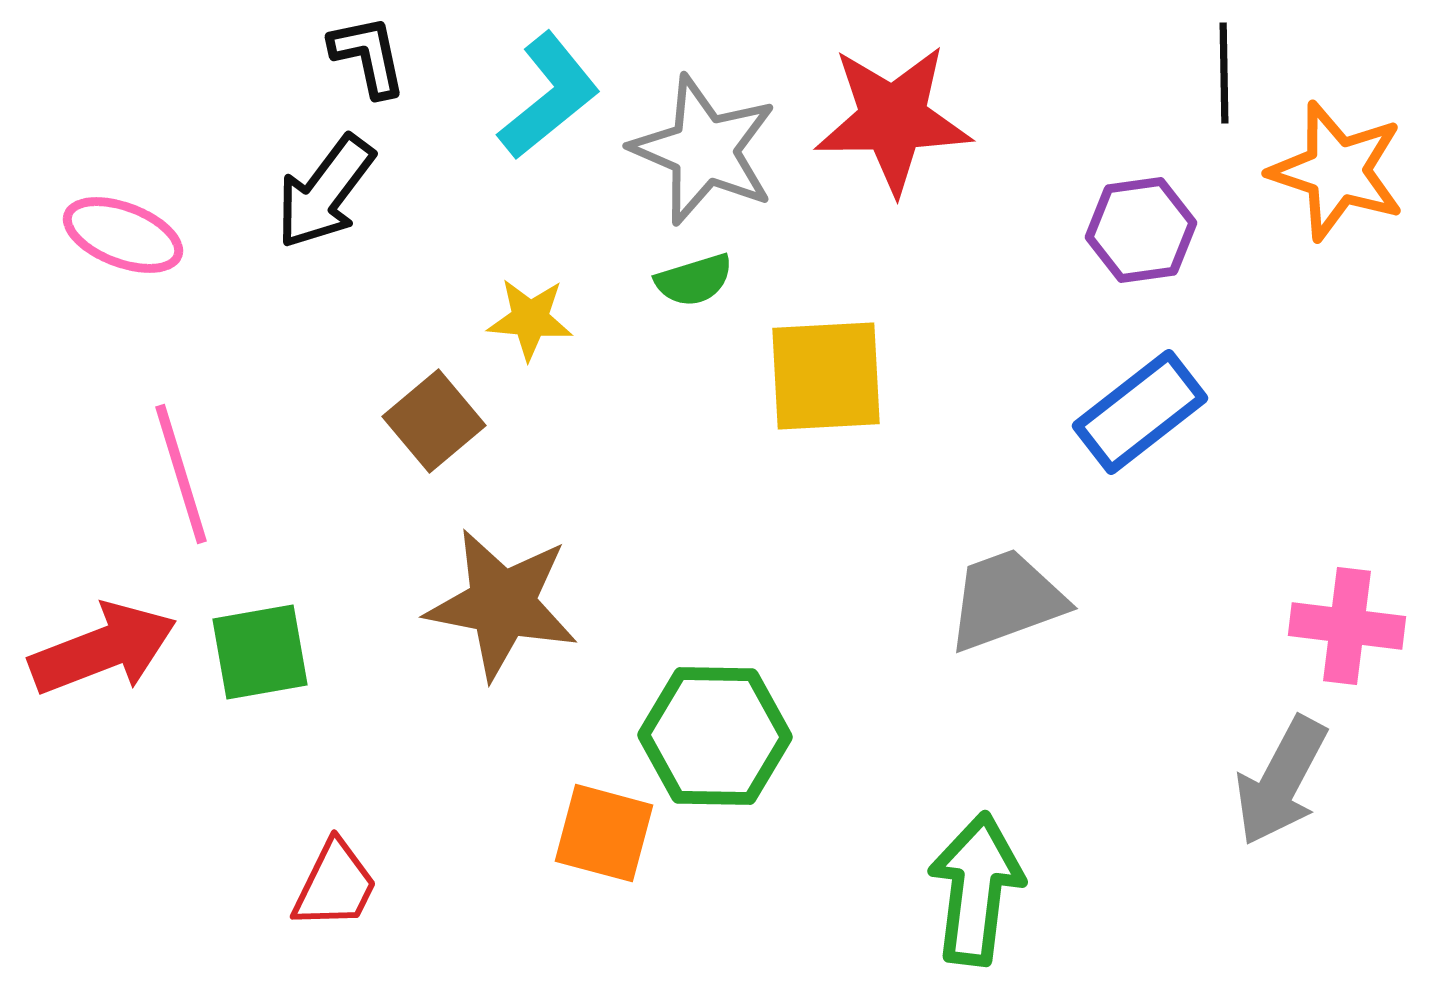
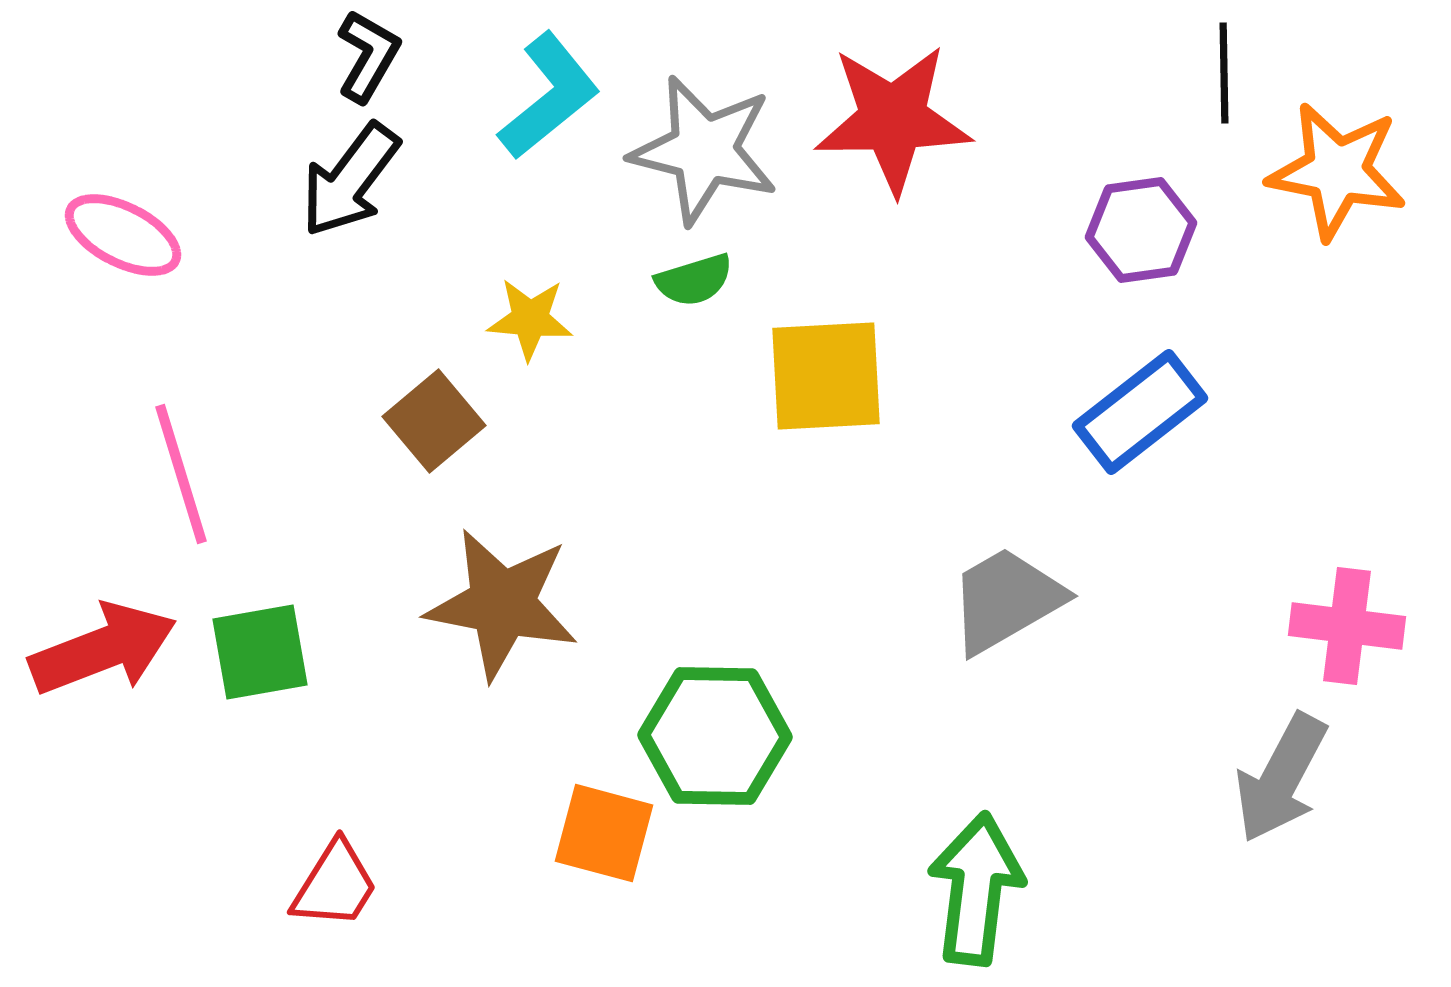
black L-shape: rotated 42 degrees clockwise
gray star: rotated 9 degrees counterclockwise
orange star: rotated 7 degrees counterclockwise
black arrow: moved 25 px right, 12 px up
pink ellipse: rotated 6 degrees clockwise
gray trapezoid: rotated 10 degrees counterclockwise
gray arrow: moved 3 px up
red trapezoid: rotated 6 degrees clockwise
